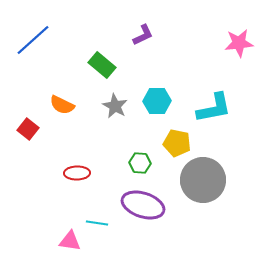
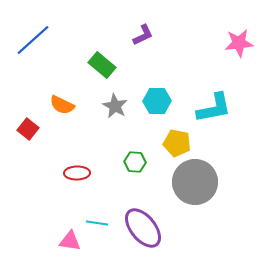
green hexagon: moved 5 px left, 1 px up
gray circle: moved 8 px left, 2 px down
purple ellipse: moved 23 px down; rotated 33 degrees clockwise
